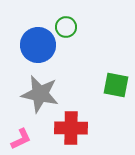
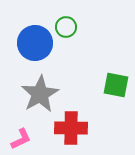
blue circle: moved 3 px left, 2 px up
gray star: rotated 30 degrees clockwise
